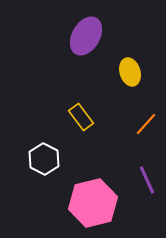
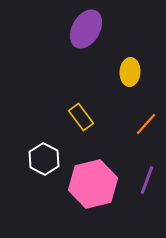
purple ellipse: moved 7 px up
yellow ellipse: rotated 20 degrees clockwise
purple line: rotated 44 degrees clockwise
pink hexagon: moved 19 px up
